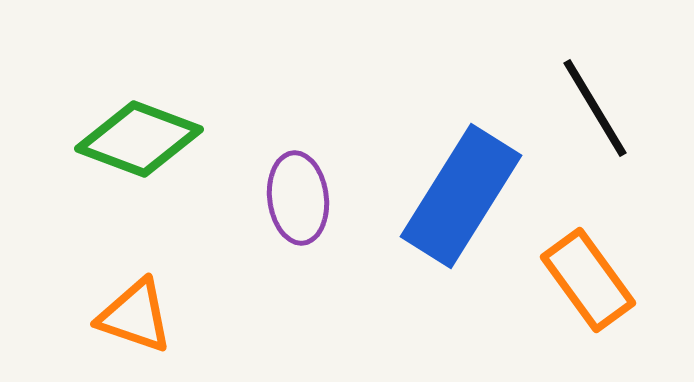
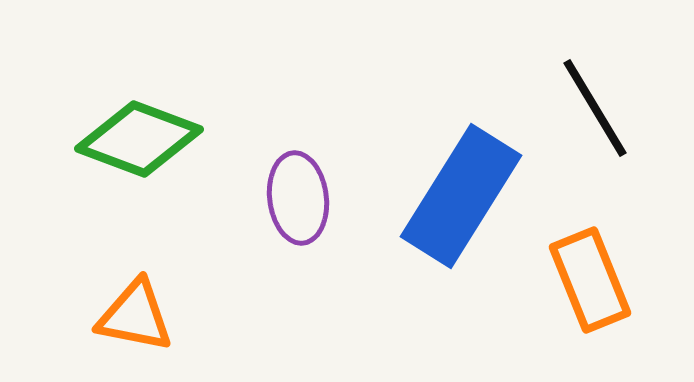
orange rectangle: moved 2 px right; rotated 14 degrees clockwise
orange triangle: rotated 8 degrees counterclockwise
